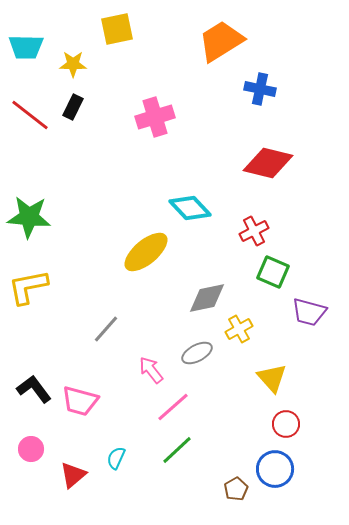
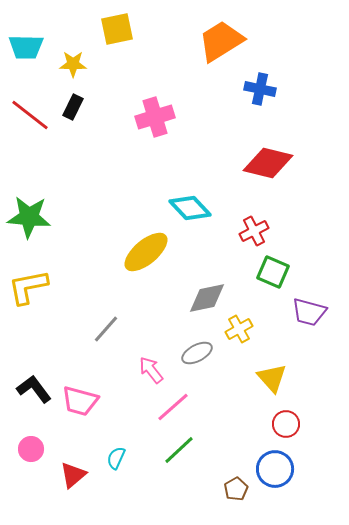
green line: moved 2 px right
